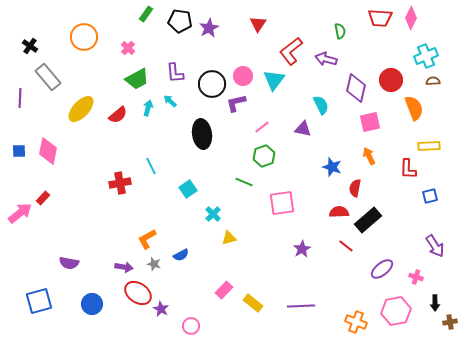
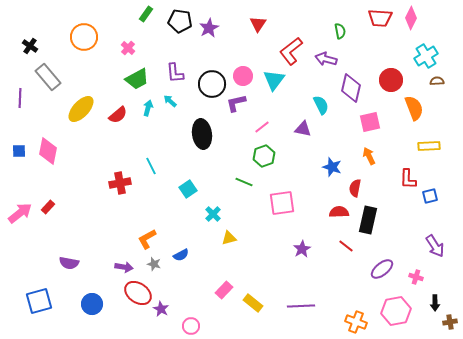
cyan cross at (426, 56): rotated 10 degrees counterclockwise
brown semicircle at (433, 81): moved 4 px right
purple diamond at (356, 88): moved 5 px left
red L-shape at (408, 169): moved 10 px down
red rectangle at (43, 198): moved 5 px right, 9 px down
black rectangle at (368, 220): rotated 36 degrees counterclockwise
